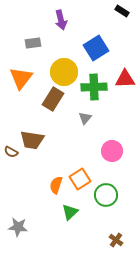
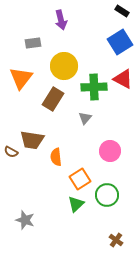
blue square: moved 24 px right, 6 px up
yellow circle: moved 6 px up
red triangle: moved 2 px left; rotated 30 degrees clockwise
pink circle: moved 2 px left
orange semicircle: moved 28 px up; rotated 24 degrees counterclockwise
green circle: moved 1 px right
green triangle: moved 6 px right, 8 px up
gray star: moved 7 px right, 7 px up; rotated 12 degrees clockwise
